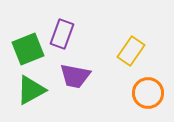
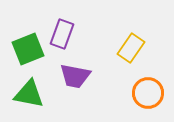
yellow rectangle: moved 3 px up
green triangle: moved 2 px left, 4 px down; rotated 40 degrees clockwise
